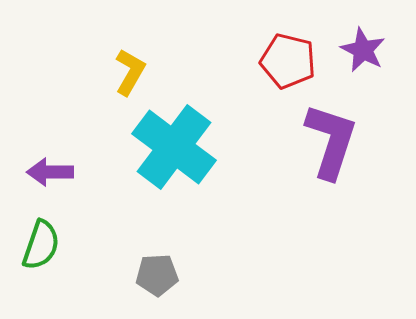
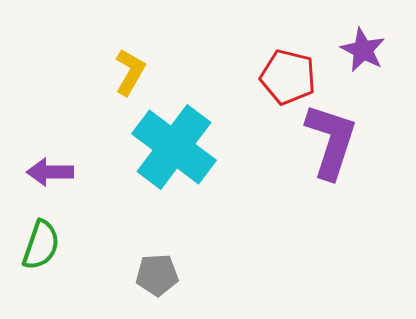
red pentagon: moved 16 px down
